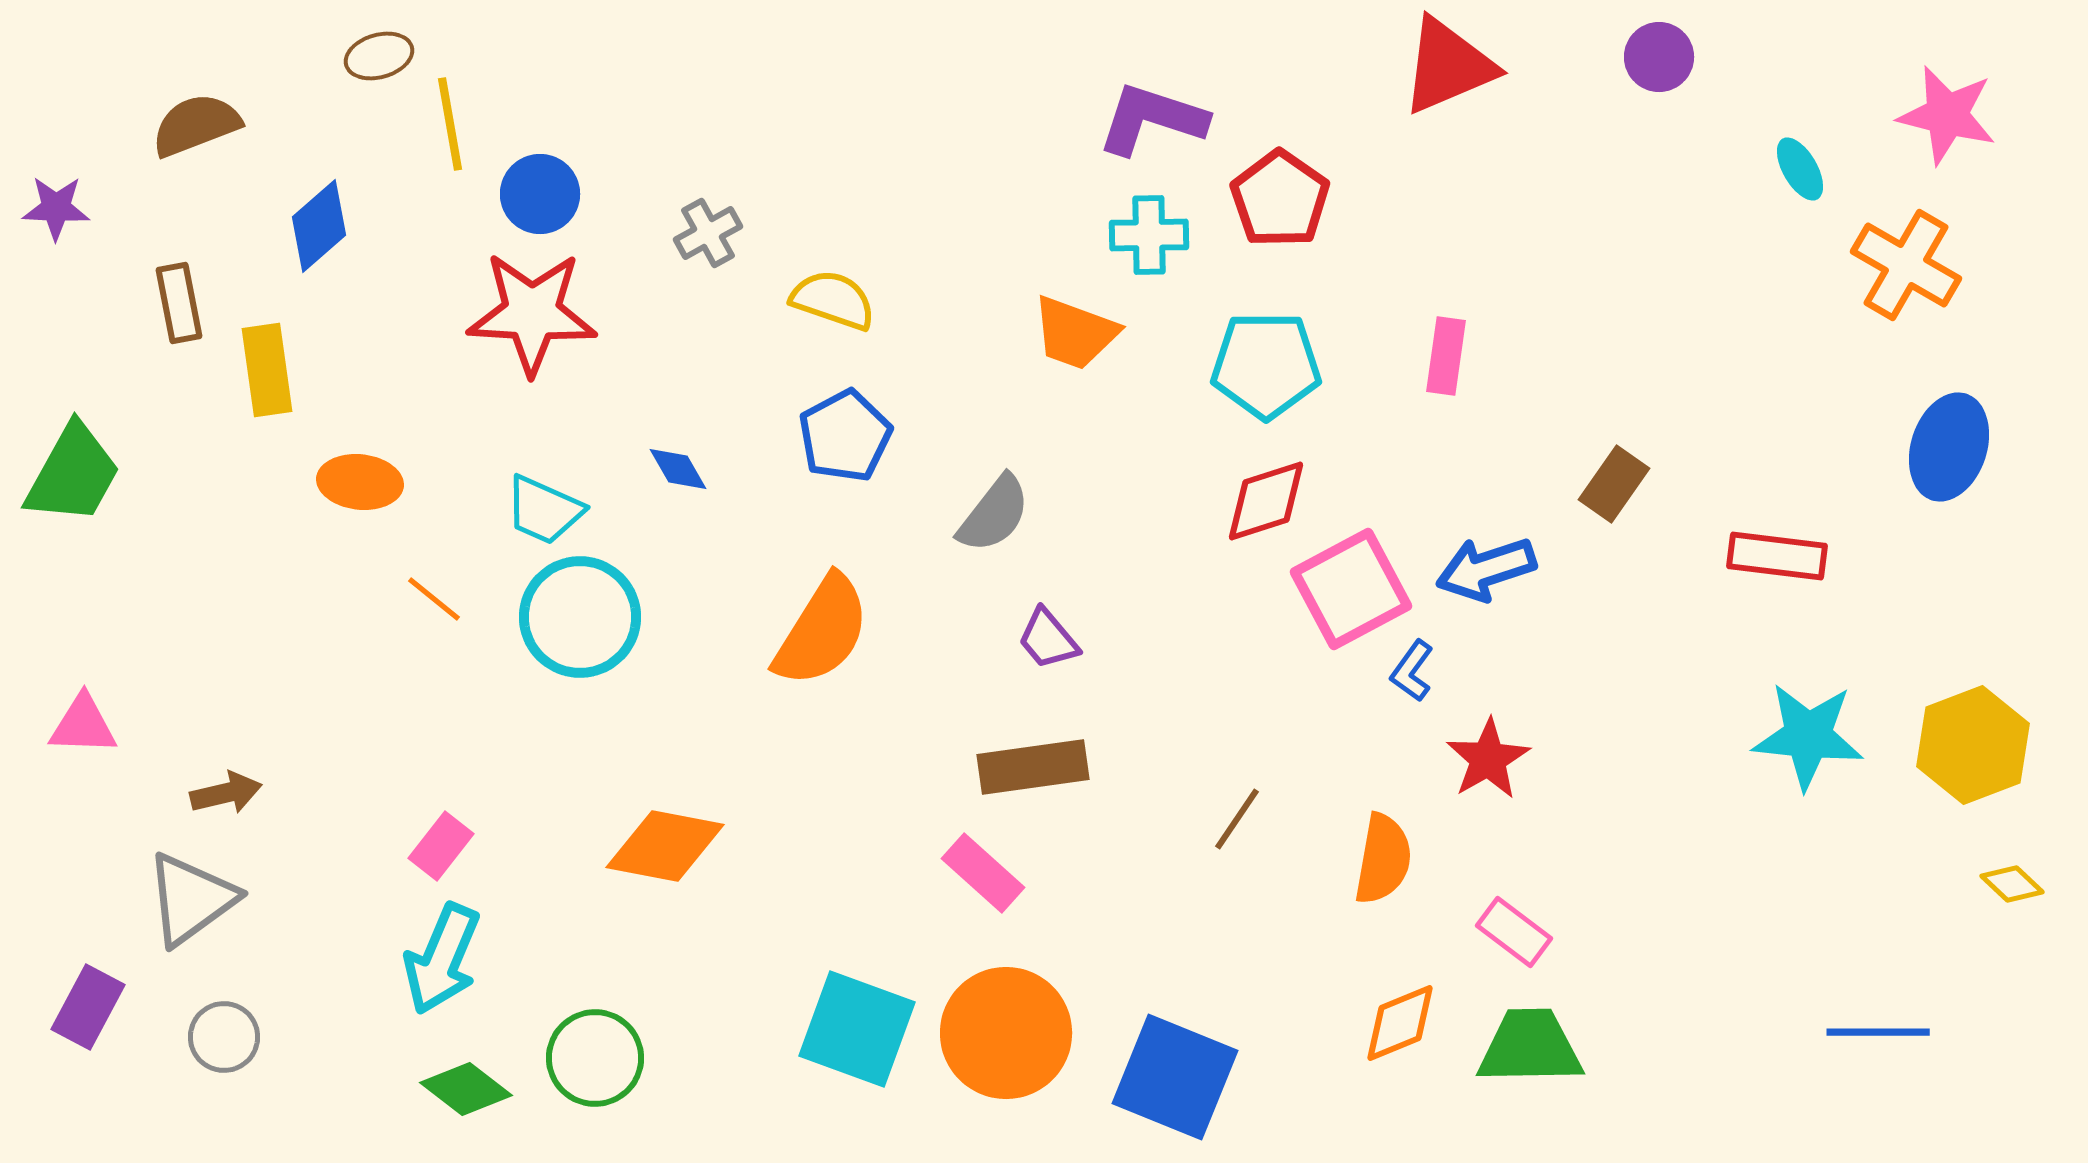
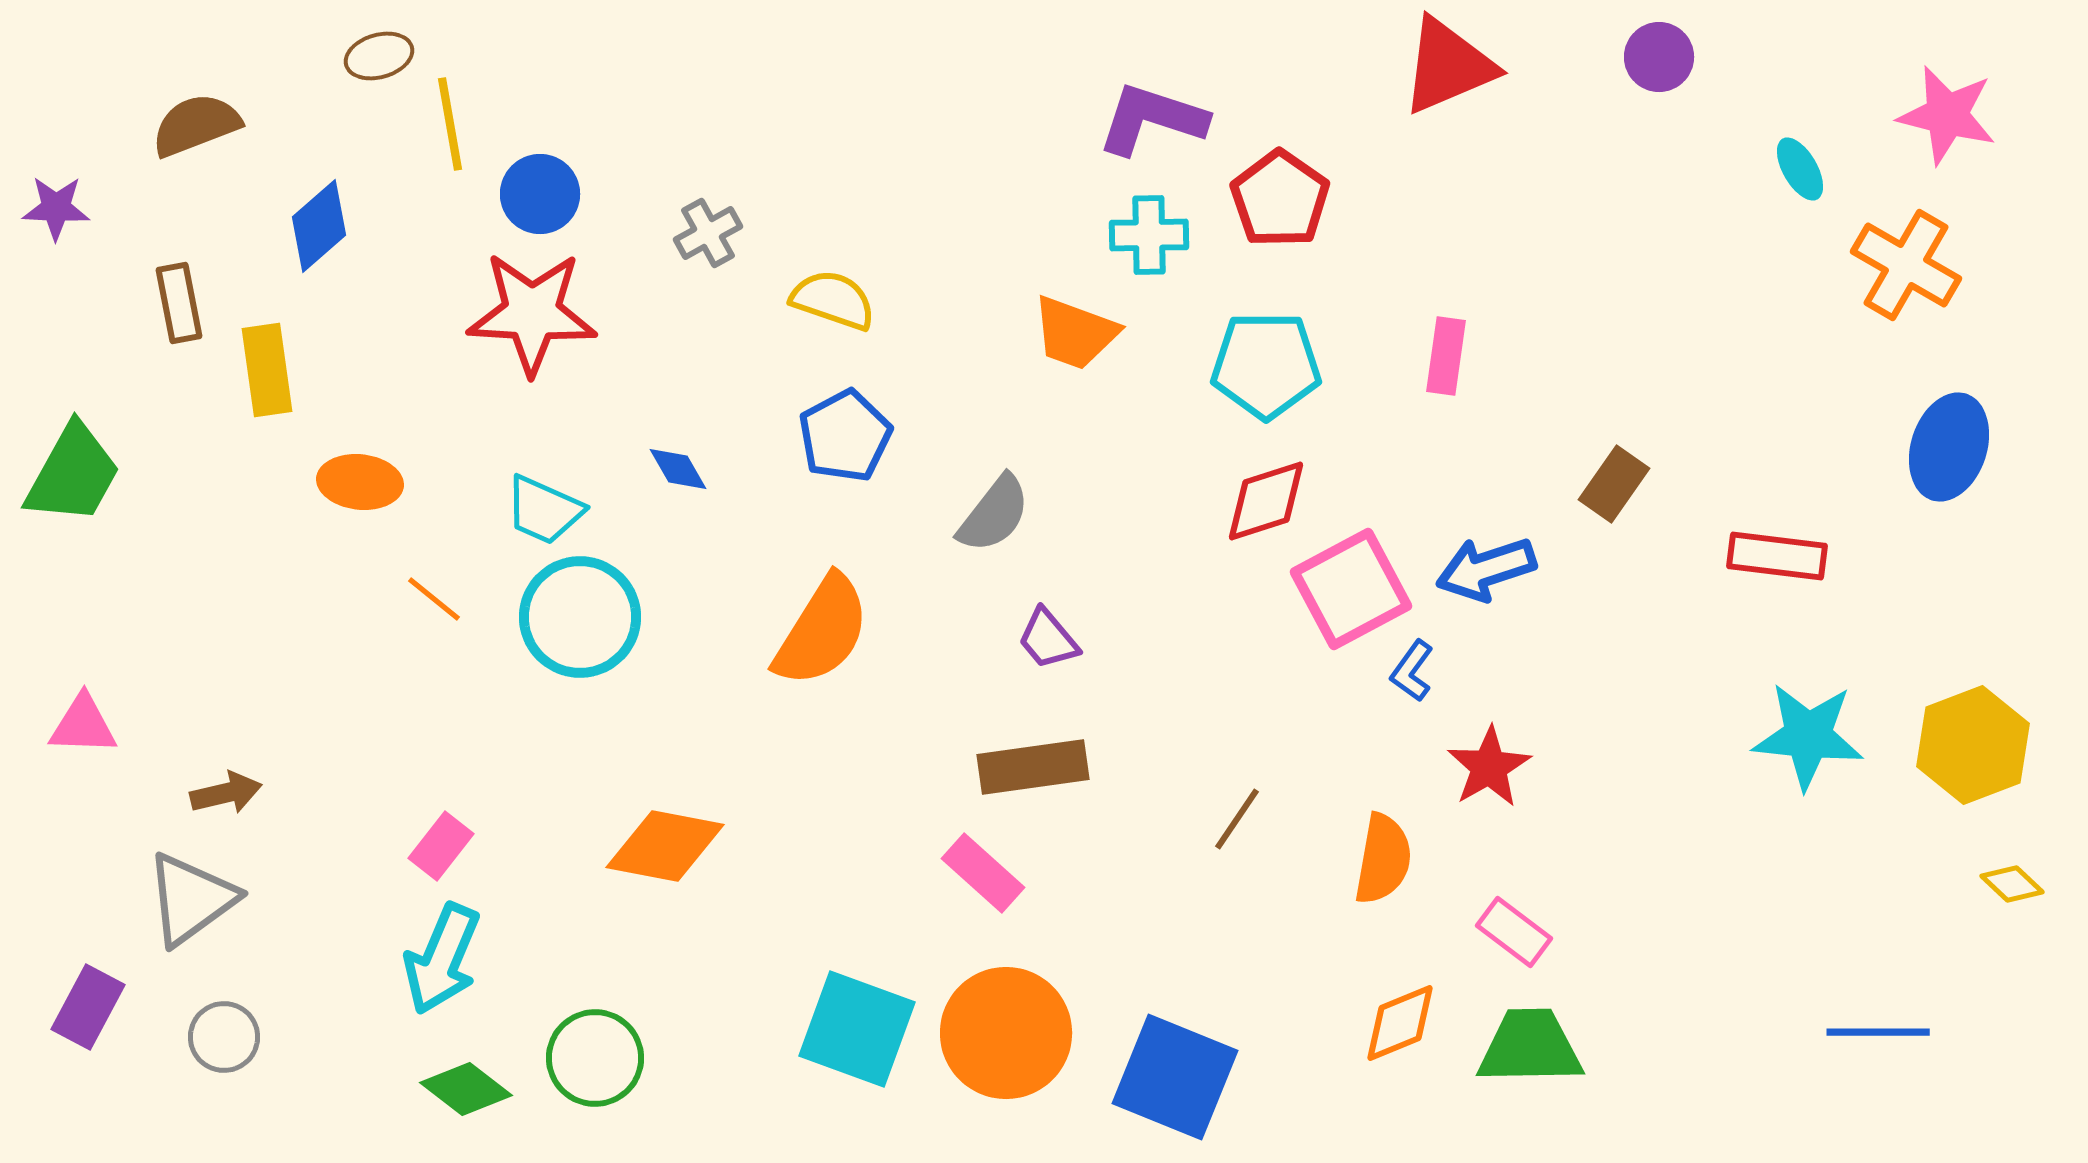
red star at (1488, 759): moved 1 px right, 8 px down
